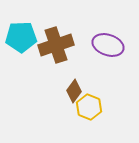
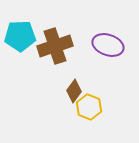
cyan pentagon: moved 1 px left, 1 px up
brown cross: moved 1 px left, 1 px down
